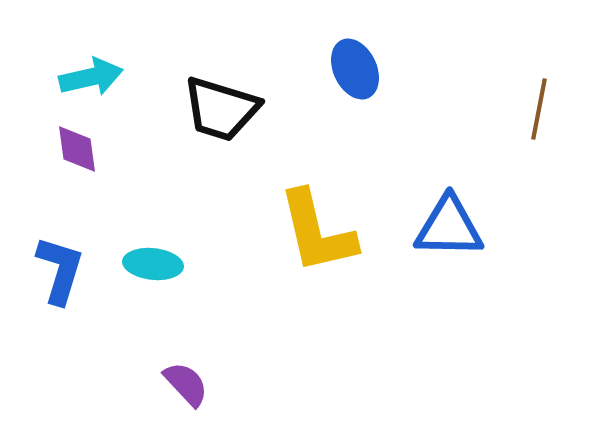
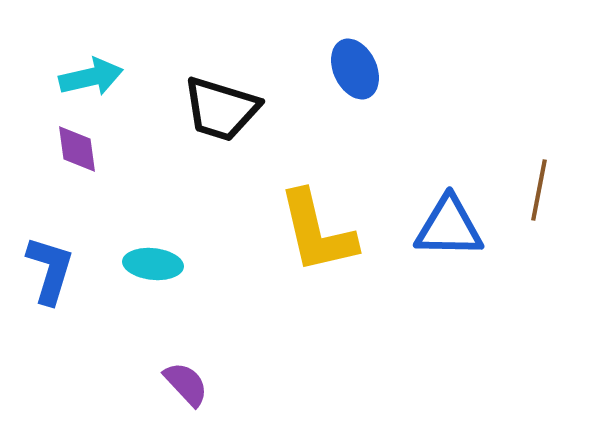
brown line: moved 81 px down
blue L-shape: moved 10 px left
